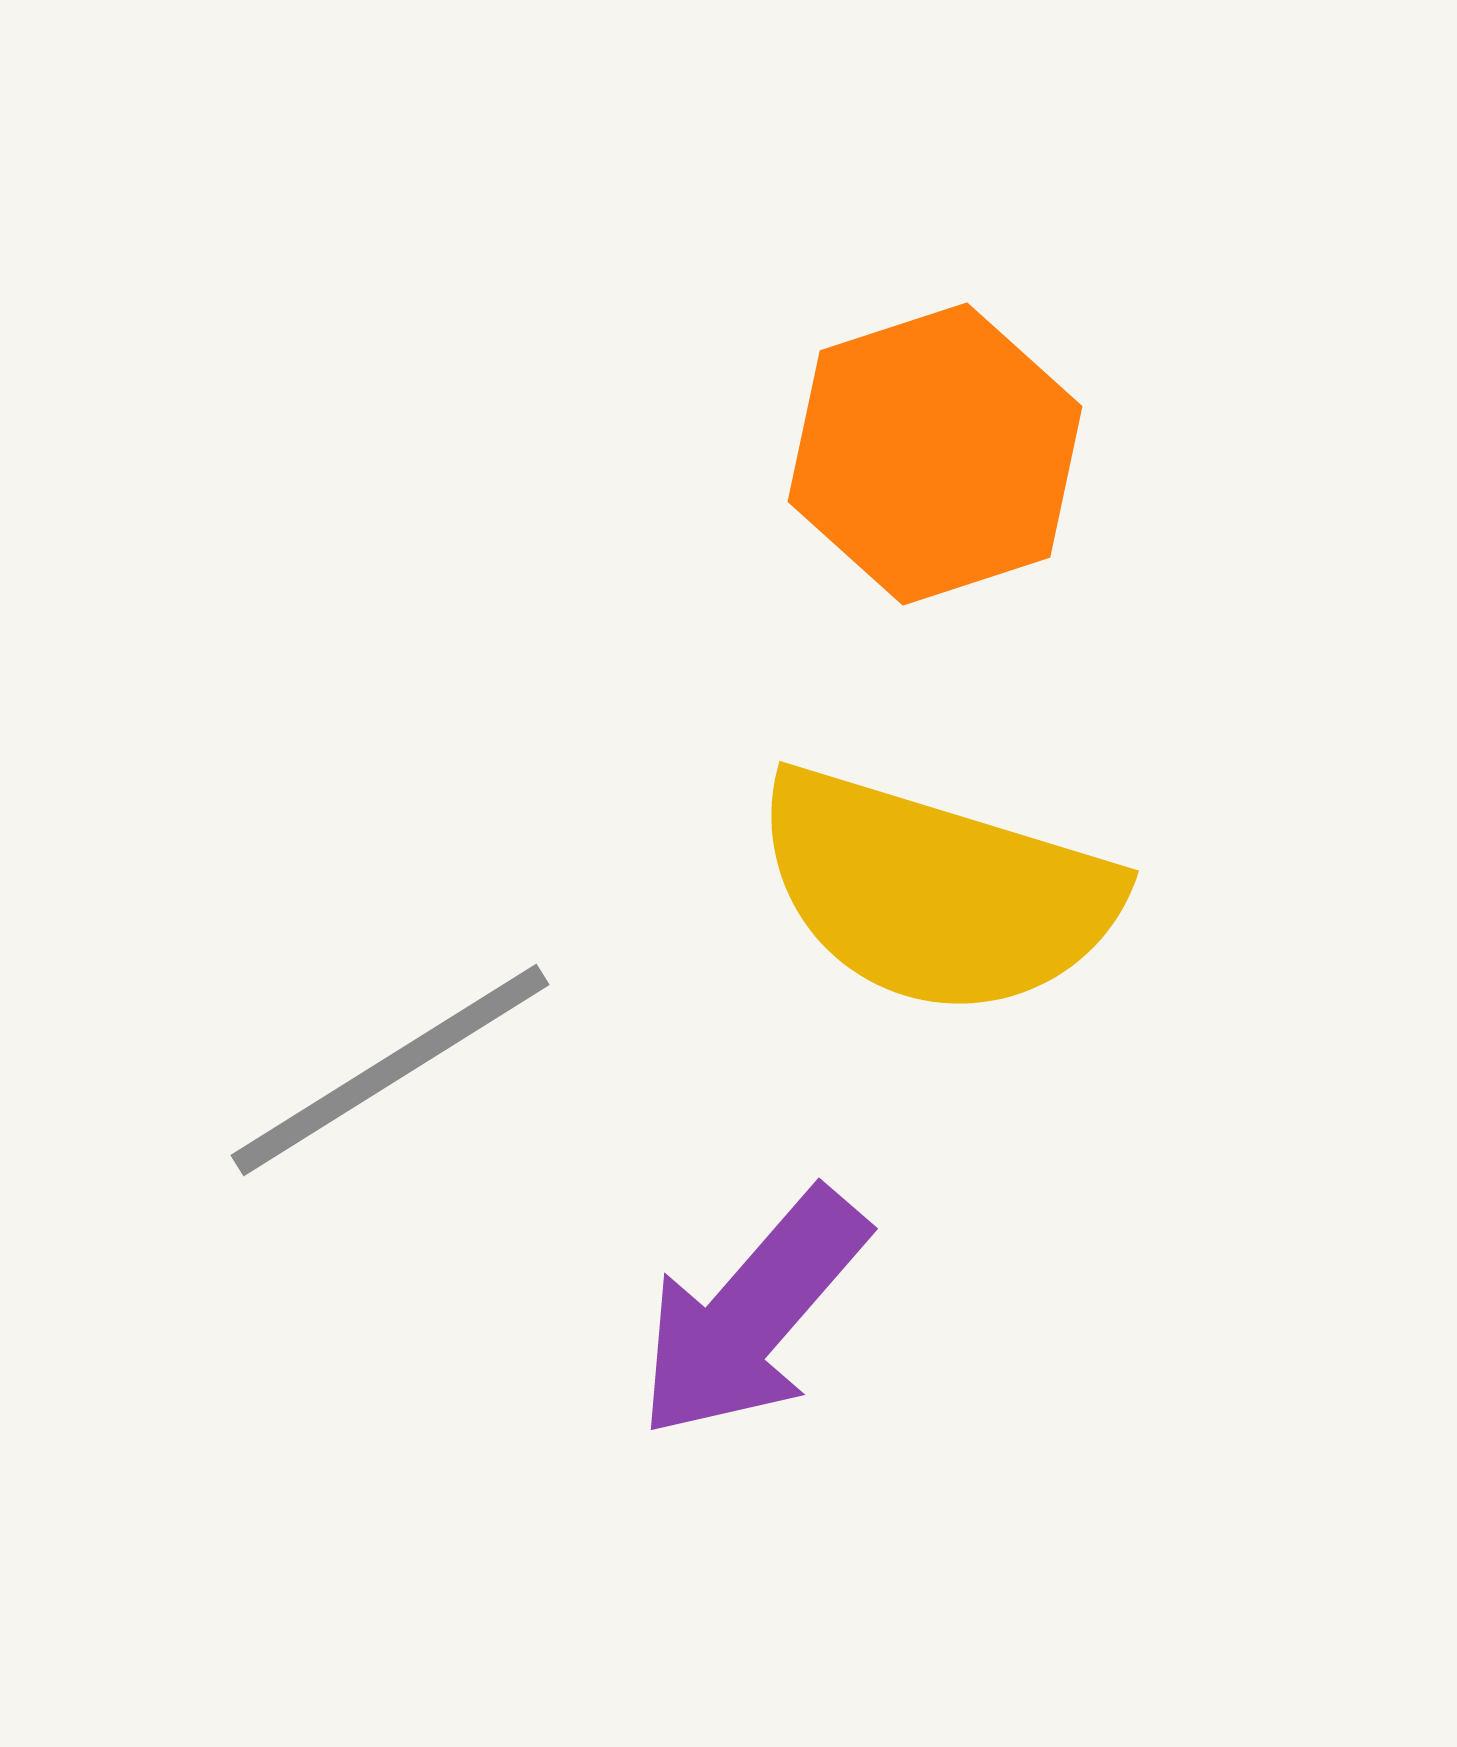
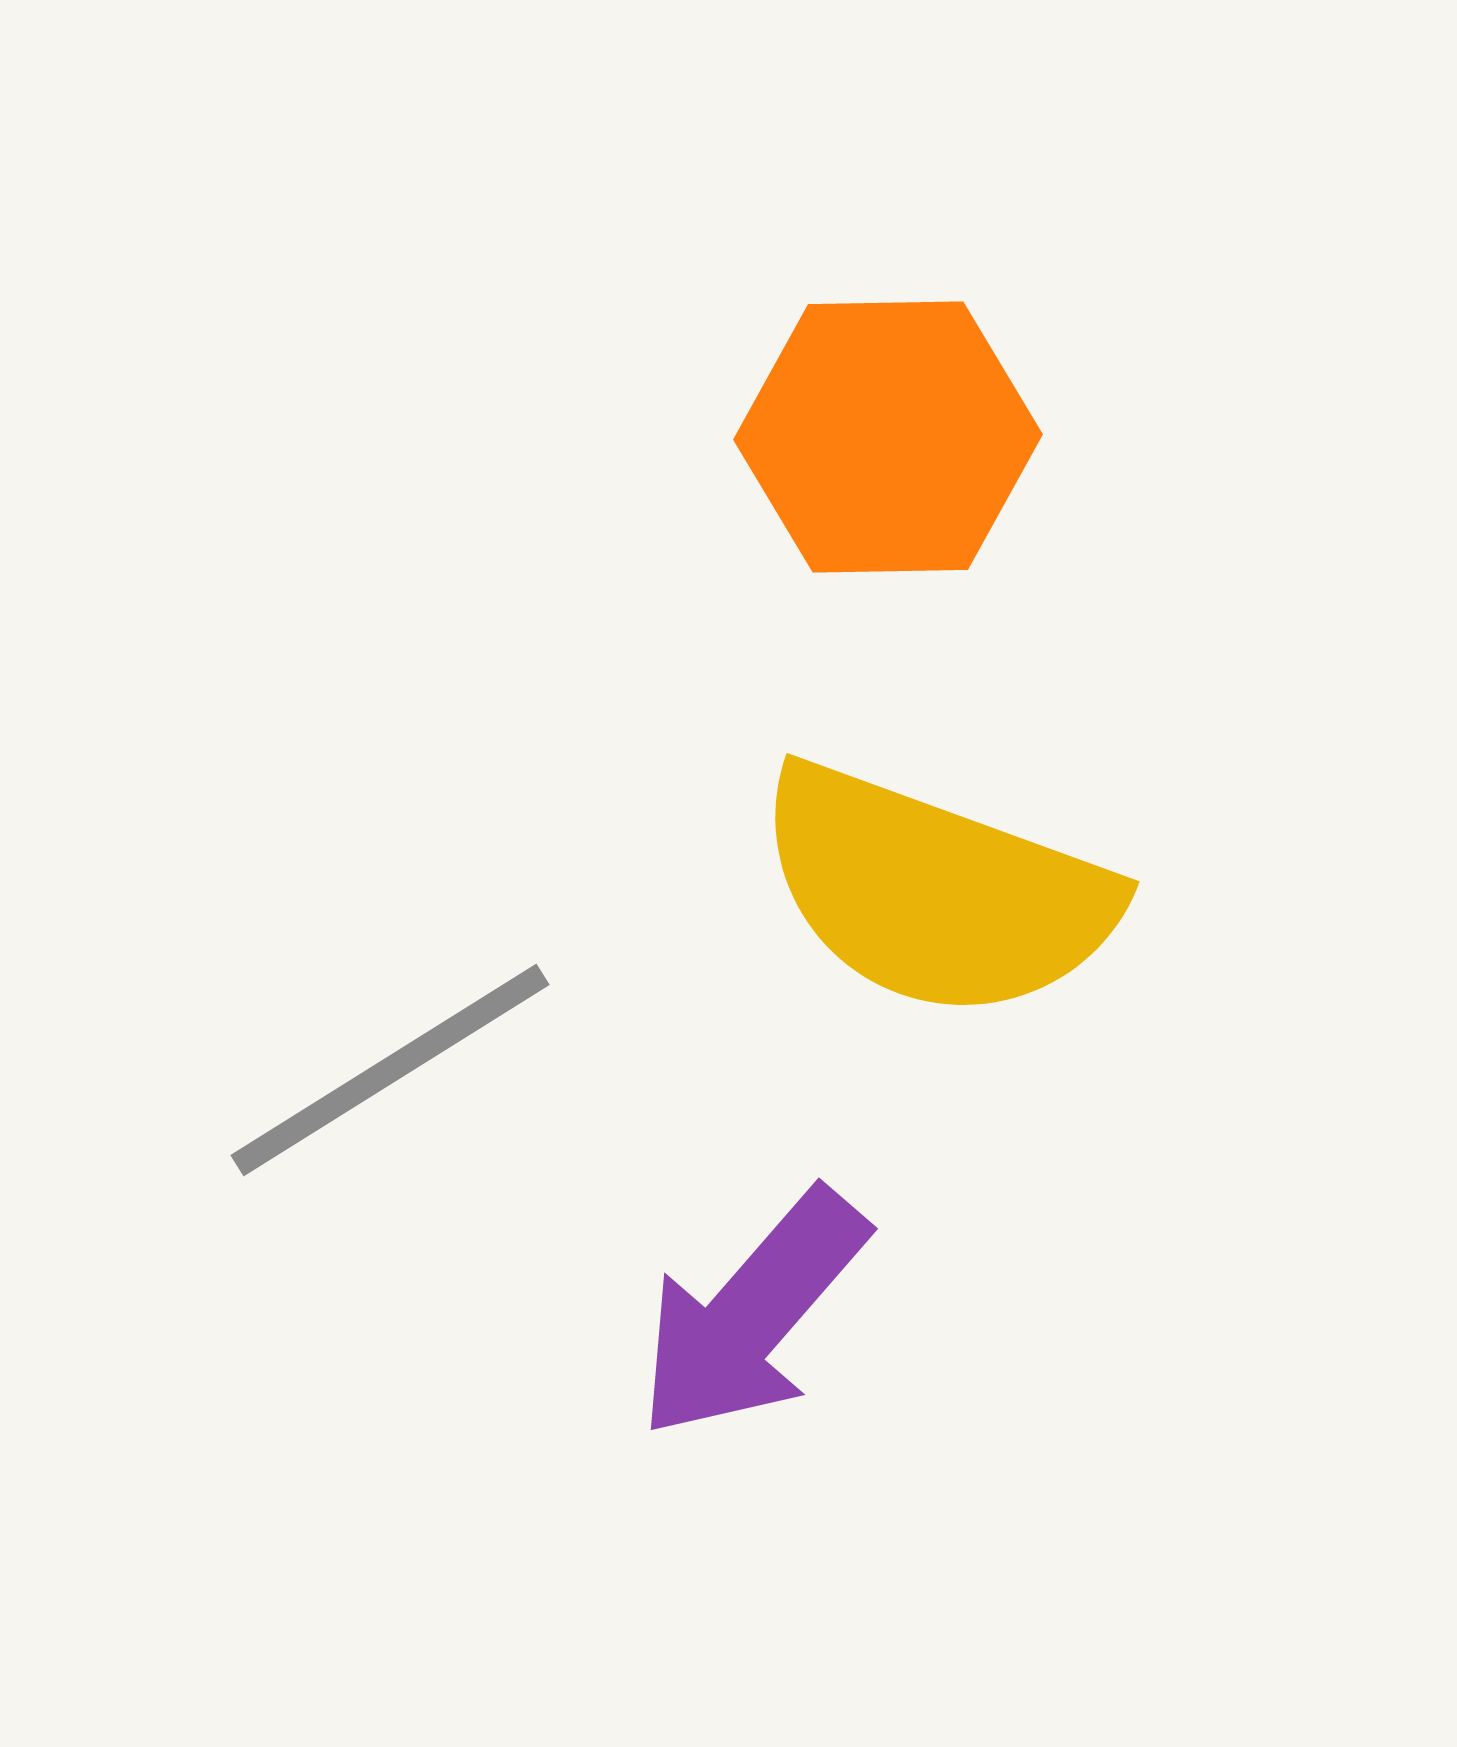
orange hexagon: moved 47 px left, 17 px up; rotated 17 degrees clockwise
yellow semicircle: rotated 3 degrees clockwise
